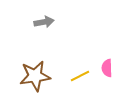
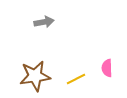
yellow line: moved 4 px left, 3 px down
